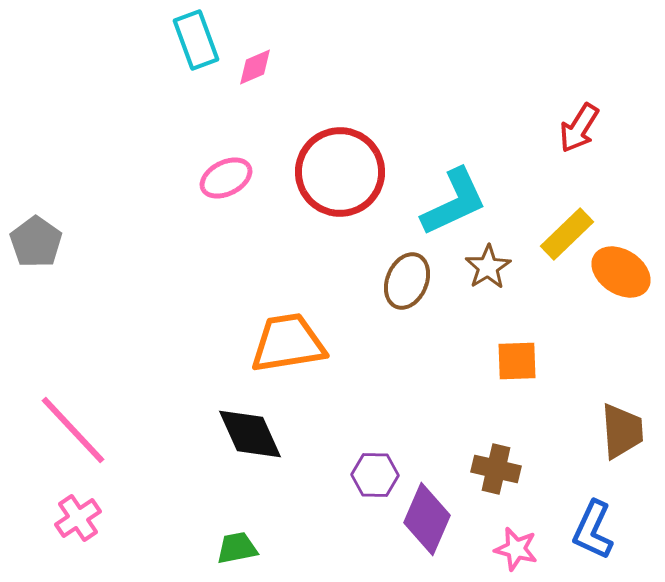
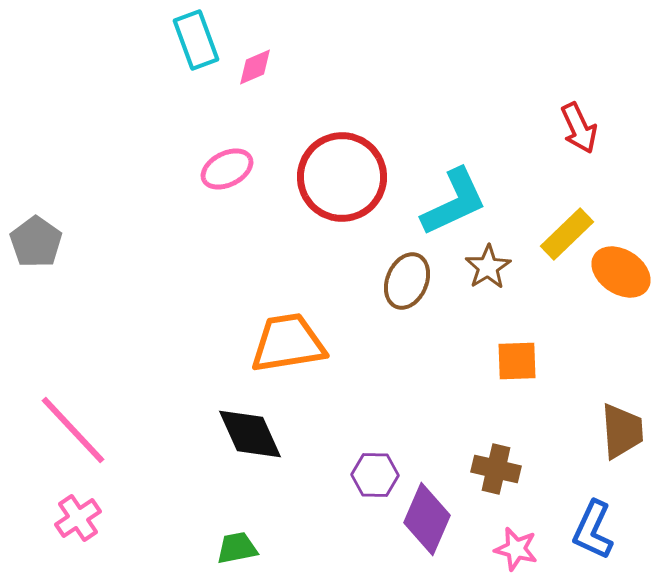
red arrow: rotated 57 degrees counterclockwise
red circle: moved 2 px right, 5 px down
pink ellipse: moved 1 px right, 9 px up
